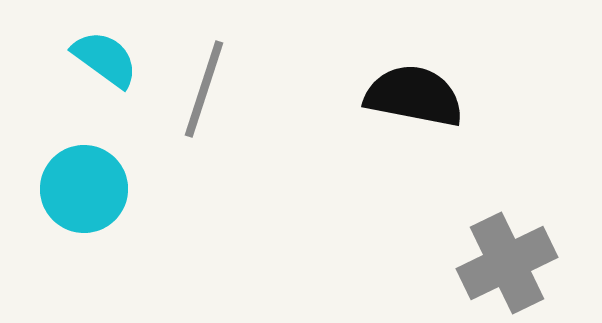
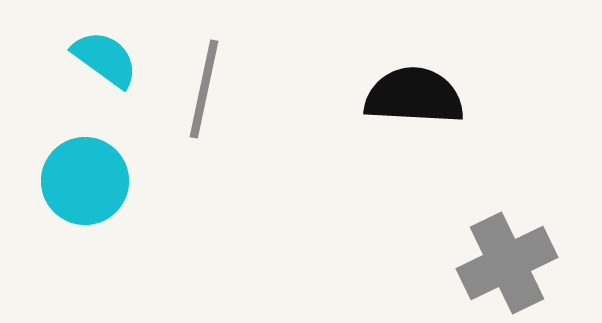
gray line: rotated 6 degrees counterclockwise
black semicircle: rotated 8 degrees counterclockwise
cyan circle: moved 1 px right, 8 px up
